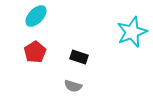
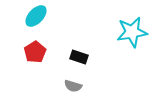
cyan star: rotated 12 degrees clockwise
